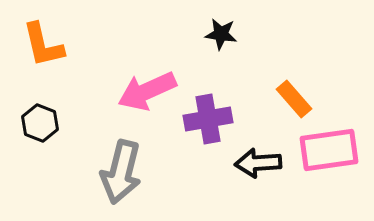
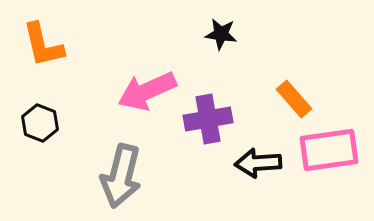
gray arrow: moved 4 px down
